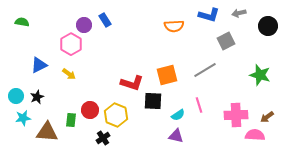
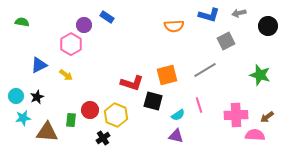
blue rectangle: moved 2 px right, 3 px up; rotated 24 degrees counterclockwise
yellow arrow: moved 3 px left, 1 px down
black square: rotated 12 degrees clockwise
